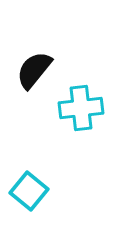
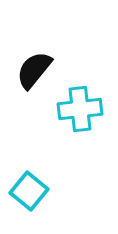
cyan cross: moved 1 px left, 1 px down
